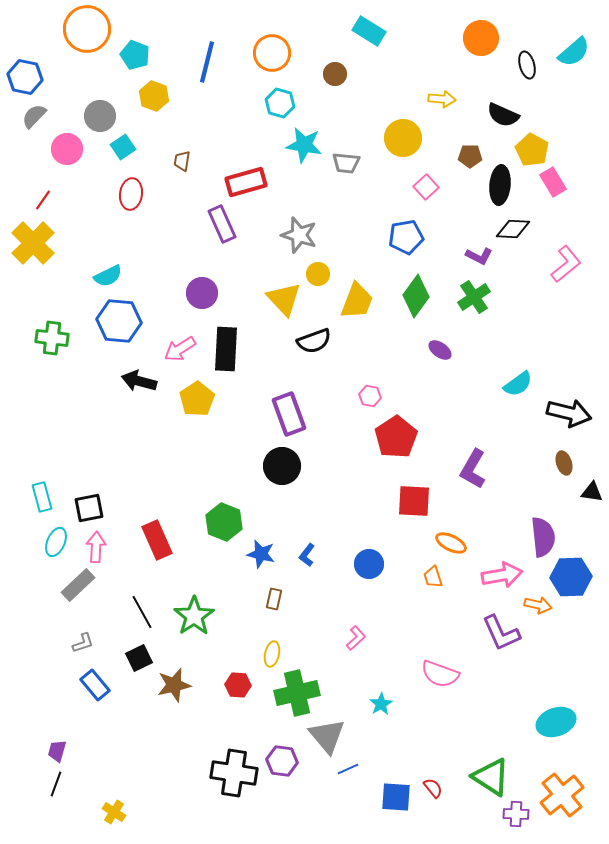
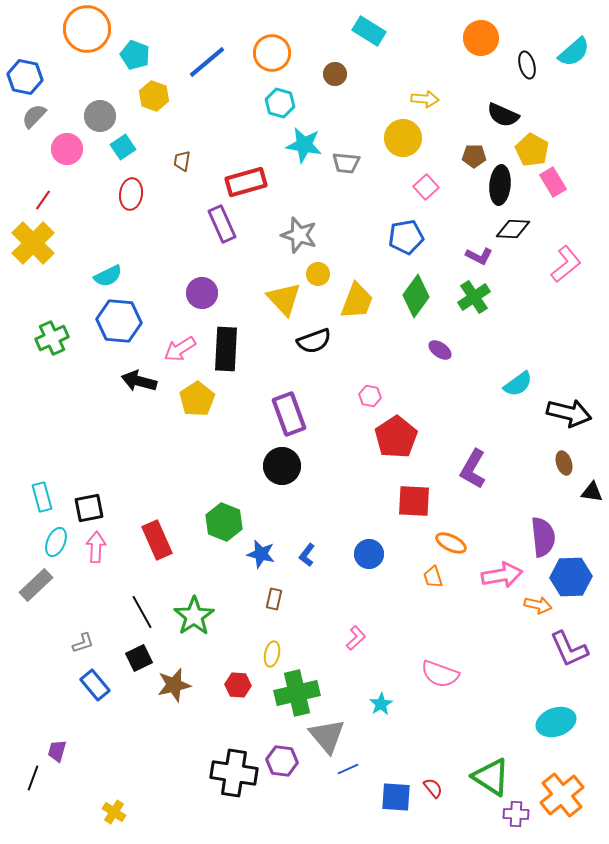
blue line at (207, 62): rotated 36 degrees clockwise
yellow arrow at (442, 99): moved 17 px left
brown pentagon at (470, 156): moved 4 px right
green cross at (52, 338): rotated 32 degrees counterclockwise
blue circle at (369, 564): moved 10 px up
gray rectangle at (78, 585): moved 42 px left
purple L-shape at (501, 633): moved 68 px right, 16 px down
black line at (56, 784): moved 23 px left, 6 px up
